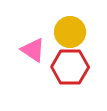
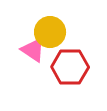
yellow circle: moved 20 px left
